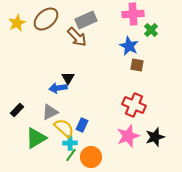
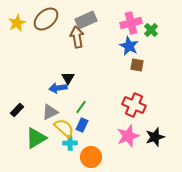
pink cross: moved 2 px left, 9 px down; rotated 10 degrees counterclockwise
brown arrow: rotated 145 degrees counterclockwise
green line: moved 10 px right, 48 px up
